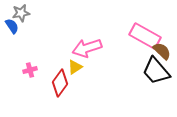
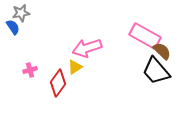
blue semicircle: moved 1 px right, 1 px down
red diamond: moved 2 px left
